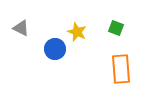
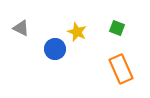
green square: moved 1 px right
orange rectangle: rotated 20 degrees counterclockwise
